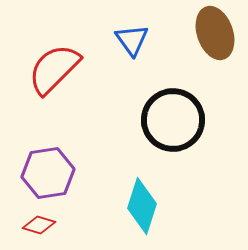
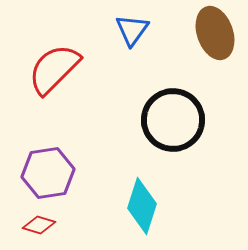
blue triangle: moved 10 px up; rotated 12 degrees clockwise
